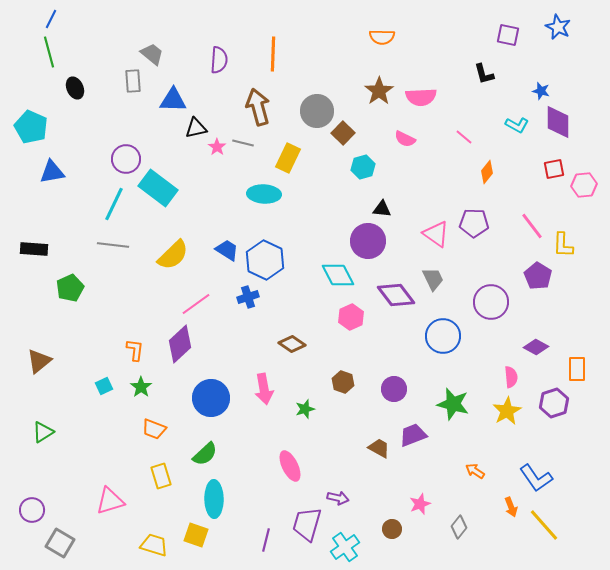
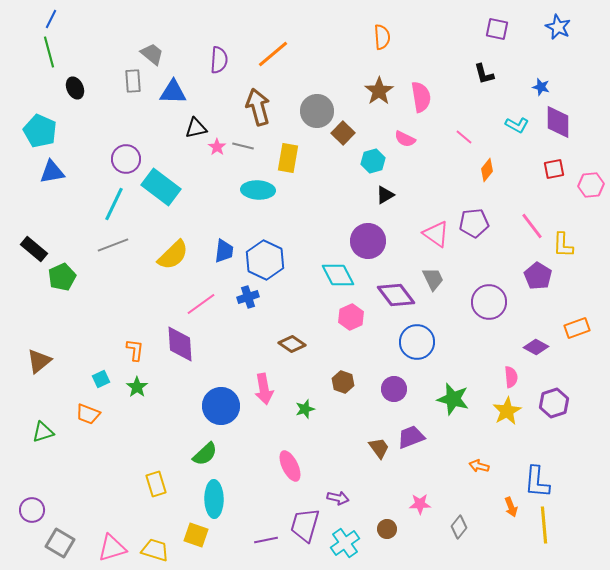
purple square at (508, 35): moved 11 px left, 6 px up
orange semicircle at (382, 37): rotated 95 degrees counterclockwise
orange line at (273, 54): rotated 48 degrees clockwise
blue star at (541, 91): moved 4 px up
pink semicircle at (421, 97): rotated 96 degrees counterclockwise
blue triangle at (173, 100): moved 8 px up
cyan pentagon at (31, 127): moved 9 px right, 4 px down
gray line at (243, 143): moved 3 px down
yellow rectangle at (288, 158): rotated 16 degrees counterclockwise
cyan hexagon at (363, 167): moved 10 px right, 6 px up
orange diamond at (487, 172): moved 2 px up
pink hexagon at (584, 185): moved 7 px right
cyan rectangle at (158, 188): moved 3 px right, 1 px up
cyan ellipse at (264, 194): moved 6 px left, 4 px up
black triangle at (382, 209): moved 3 px right, 14 px up; rotated 36 degrees counterclockwise
purple pentagon at (474, 223): rotated 8 degrees counterclockwise
gray line at (113, 245): rotated 28 degrees counterclockwise
black rectangle at (34, 249): rotated 36 degrees clockwise
blue trapezoid at (227, 250): moved 3 px left, 1 px down; rotated 65 degrees clockwise
green pentagon at (70, 288): moved 8 px left, 11 px up
purple circle at (491, 302): moved 2 px left
pink line at (196, 304): moved 5 px right
blue circle at (443, 336): moved 26 px left, 6 px down
purple diamond at (180, 344): rotated 51 degrees counterclockwise
orange rectangle at (577, 369): moved 41 px up; rotated 70 degrees clockwise
cyan square at (104, 386): moved 3 px left, 7 px up
green star at (141, 387): moved 4 px left
blue circle at (211, 398): moved 10 px right, 8 px down
green star at (453, 404): moved 5 px up
orange trapezoid at (154, 429): moved 66 px left, 15 px up
green triangle at (43, 432): rotated 15 degrees clockwise
purple trapezoid at (413, 435): moved 2 px left, 2 px down
brown trapezoid at (379, 448): rotated 25 degrees clockwise
orange arrow at (475, 471): moved 4 px right, 5 px up; rotated 18 degrees counterclockwise
yellow rectangle at (161, 476): moved 5 px left, 8 px down
blue L-shape at (536, 478): moved 1 px right, 4 px down; rotated 40 degrees clockwise
pink triangle at (110, 501): moved 2 px right, 47 px down
pink star at (420, 504): rotated 20 degrees clockwise
purple trapezoid at (307, 524): moved 2 px left, 1 px down
yellow line at (544, 525): rotated 36 degrees clockwise
brown circle at (392, 529): moved 5 px left
purple line at (266, 540): rotated 65 degrees clockwise
yellow trapezoid at (154, 545): moved 1 px right, 5 px down
cyan cross at (345, 547): moved 4 px up
